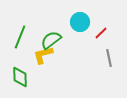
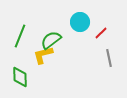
green line: moved 1 px up
